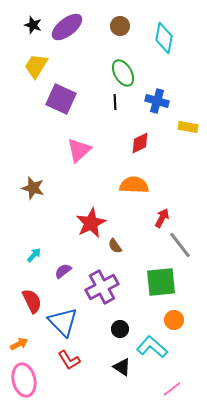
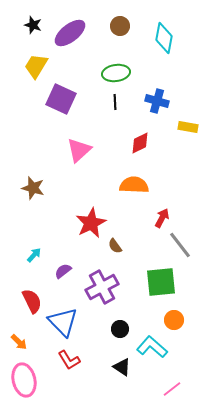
purple ellipse: moved 3 px right, 6 px down
green ellipse: moved 7 px left; rotated 68 degrees counterclockwise
orange arrow: moved 2 px up; rotated 72 degrees clockwise
